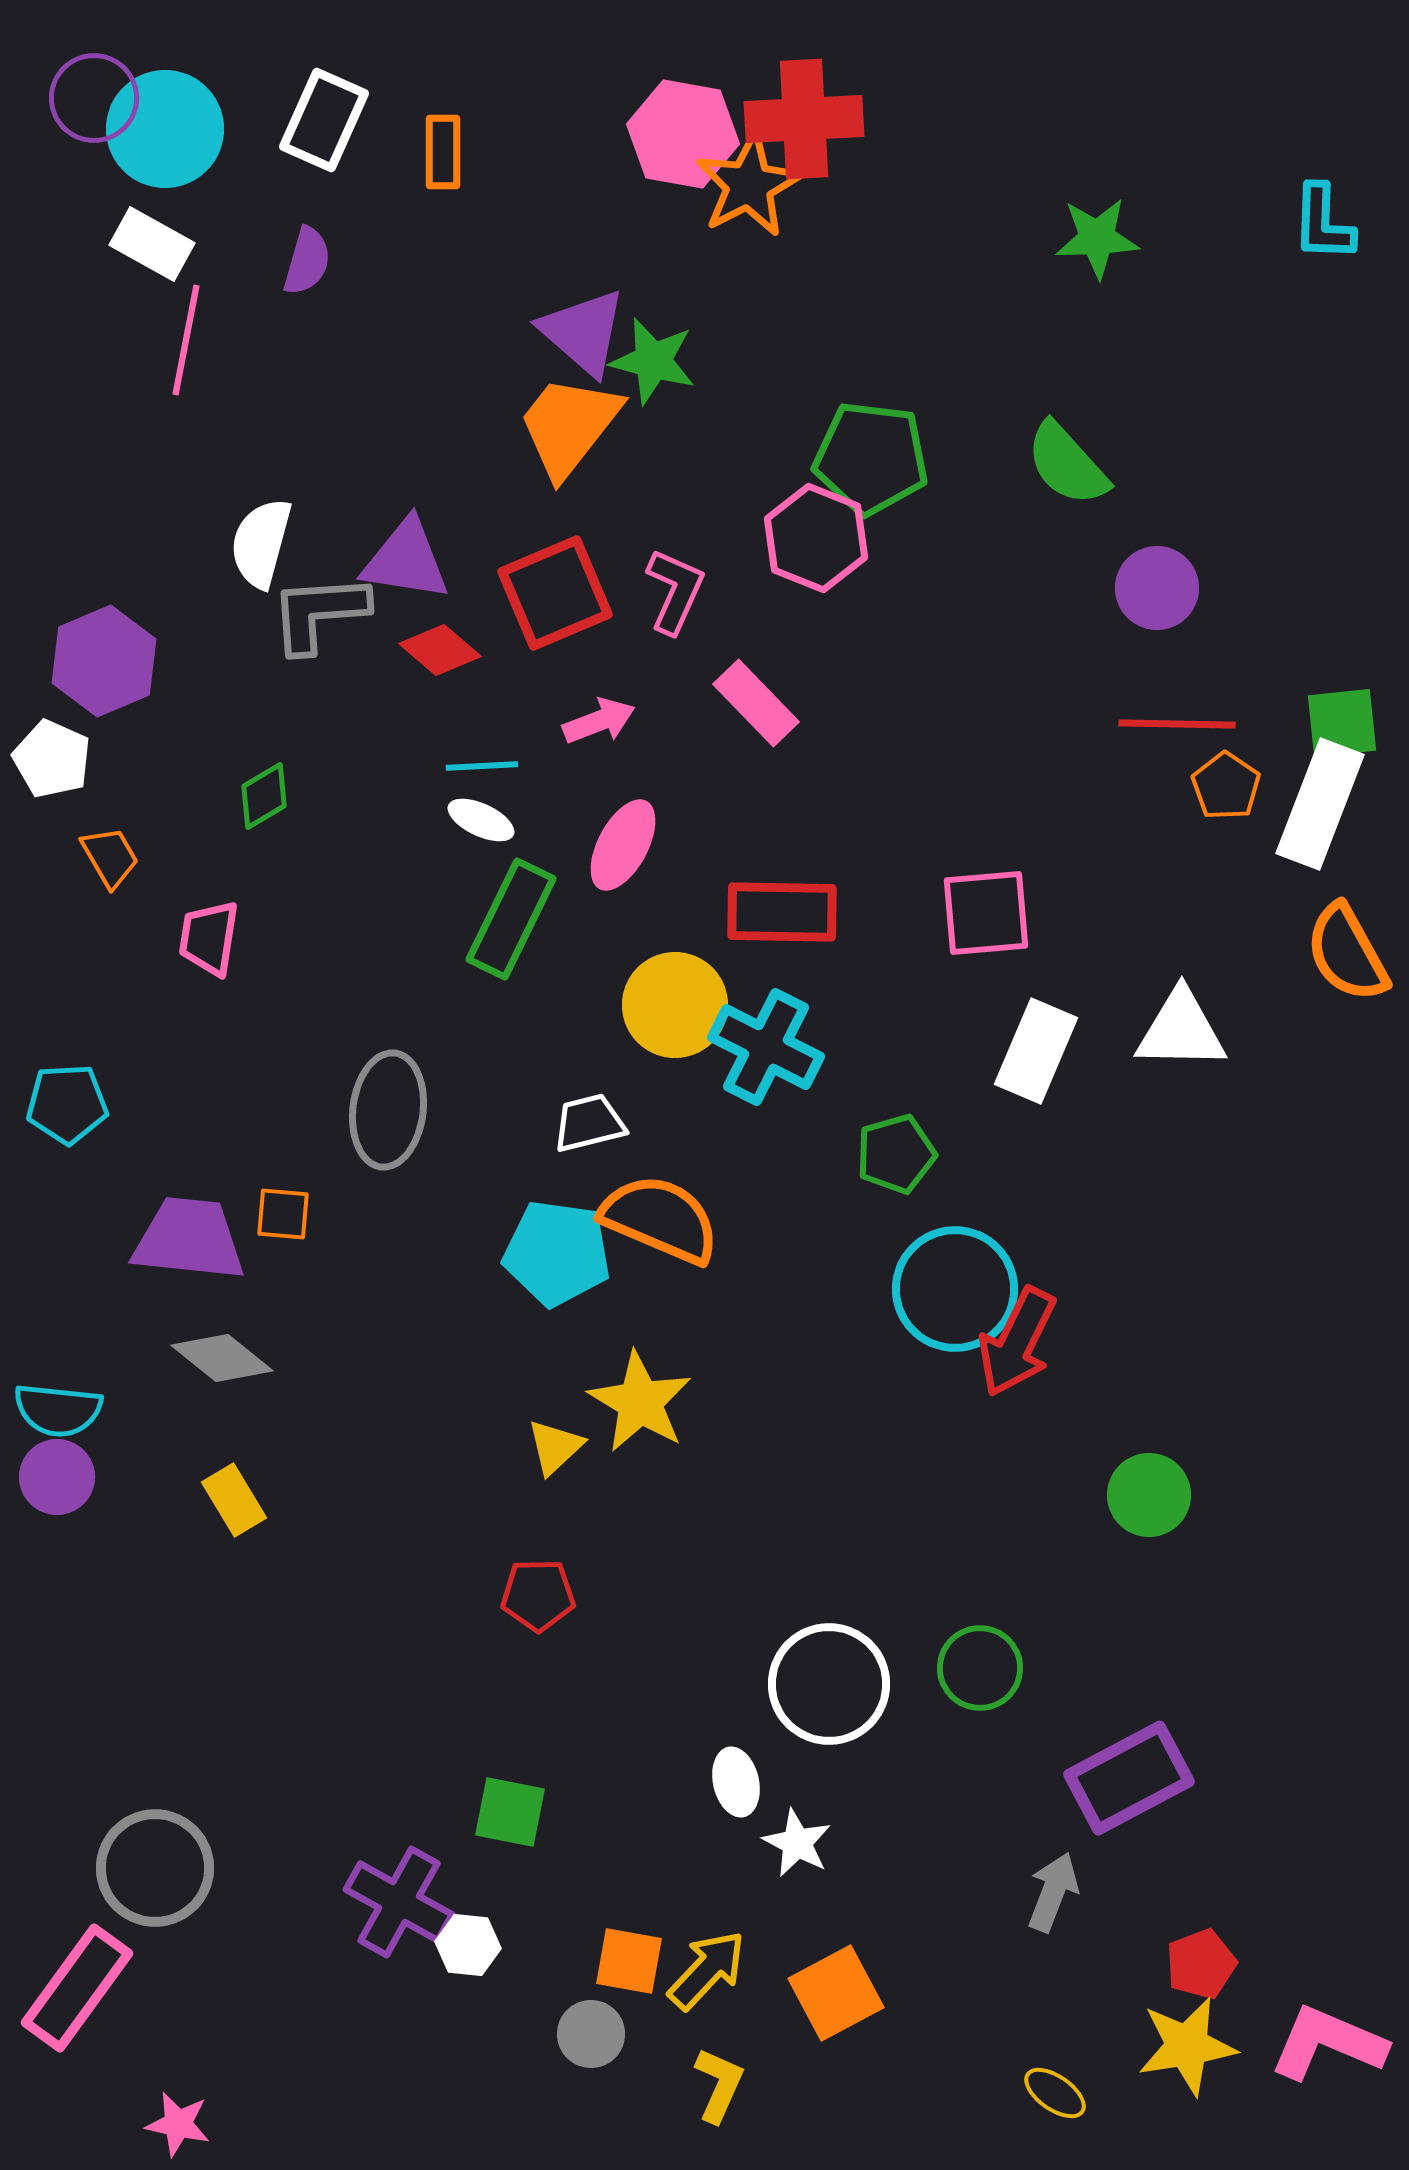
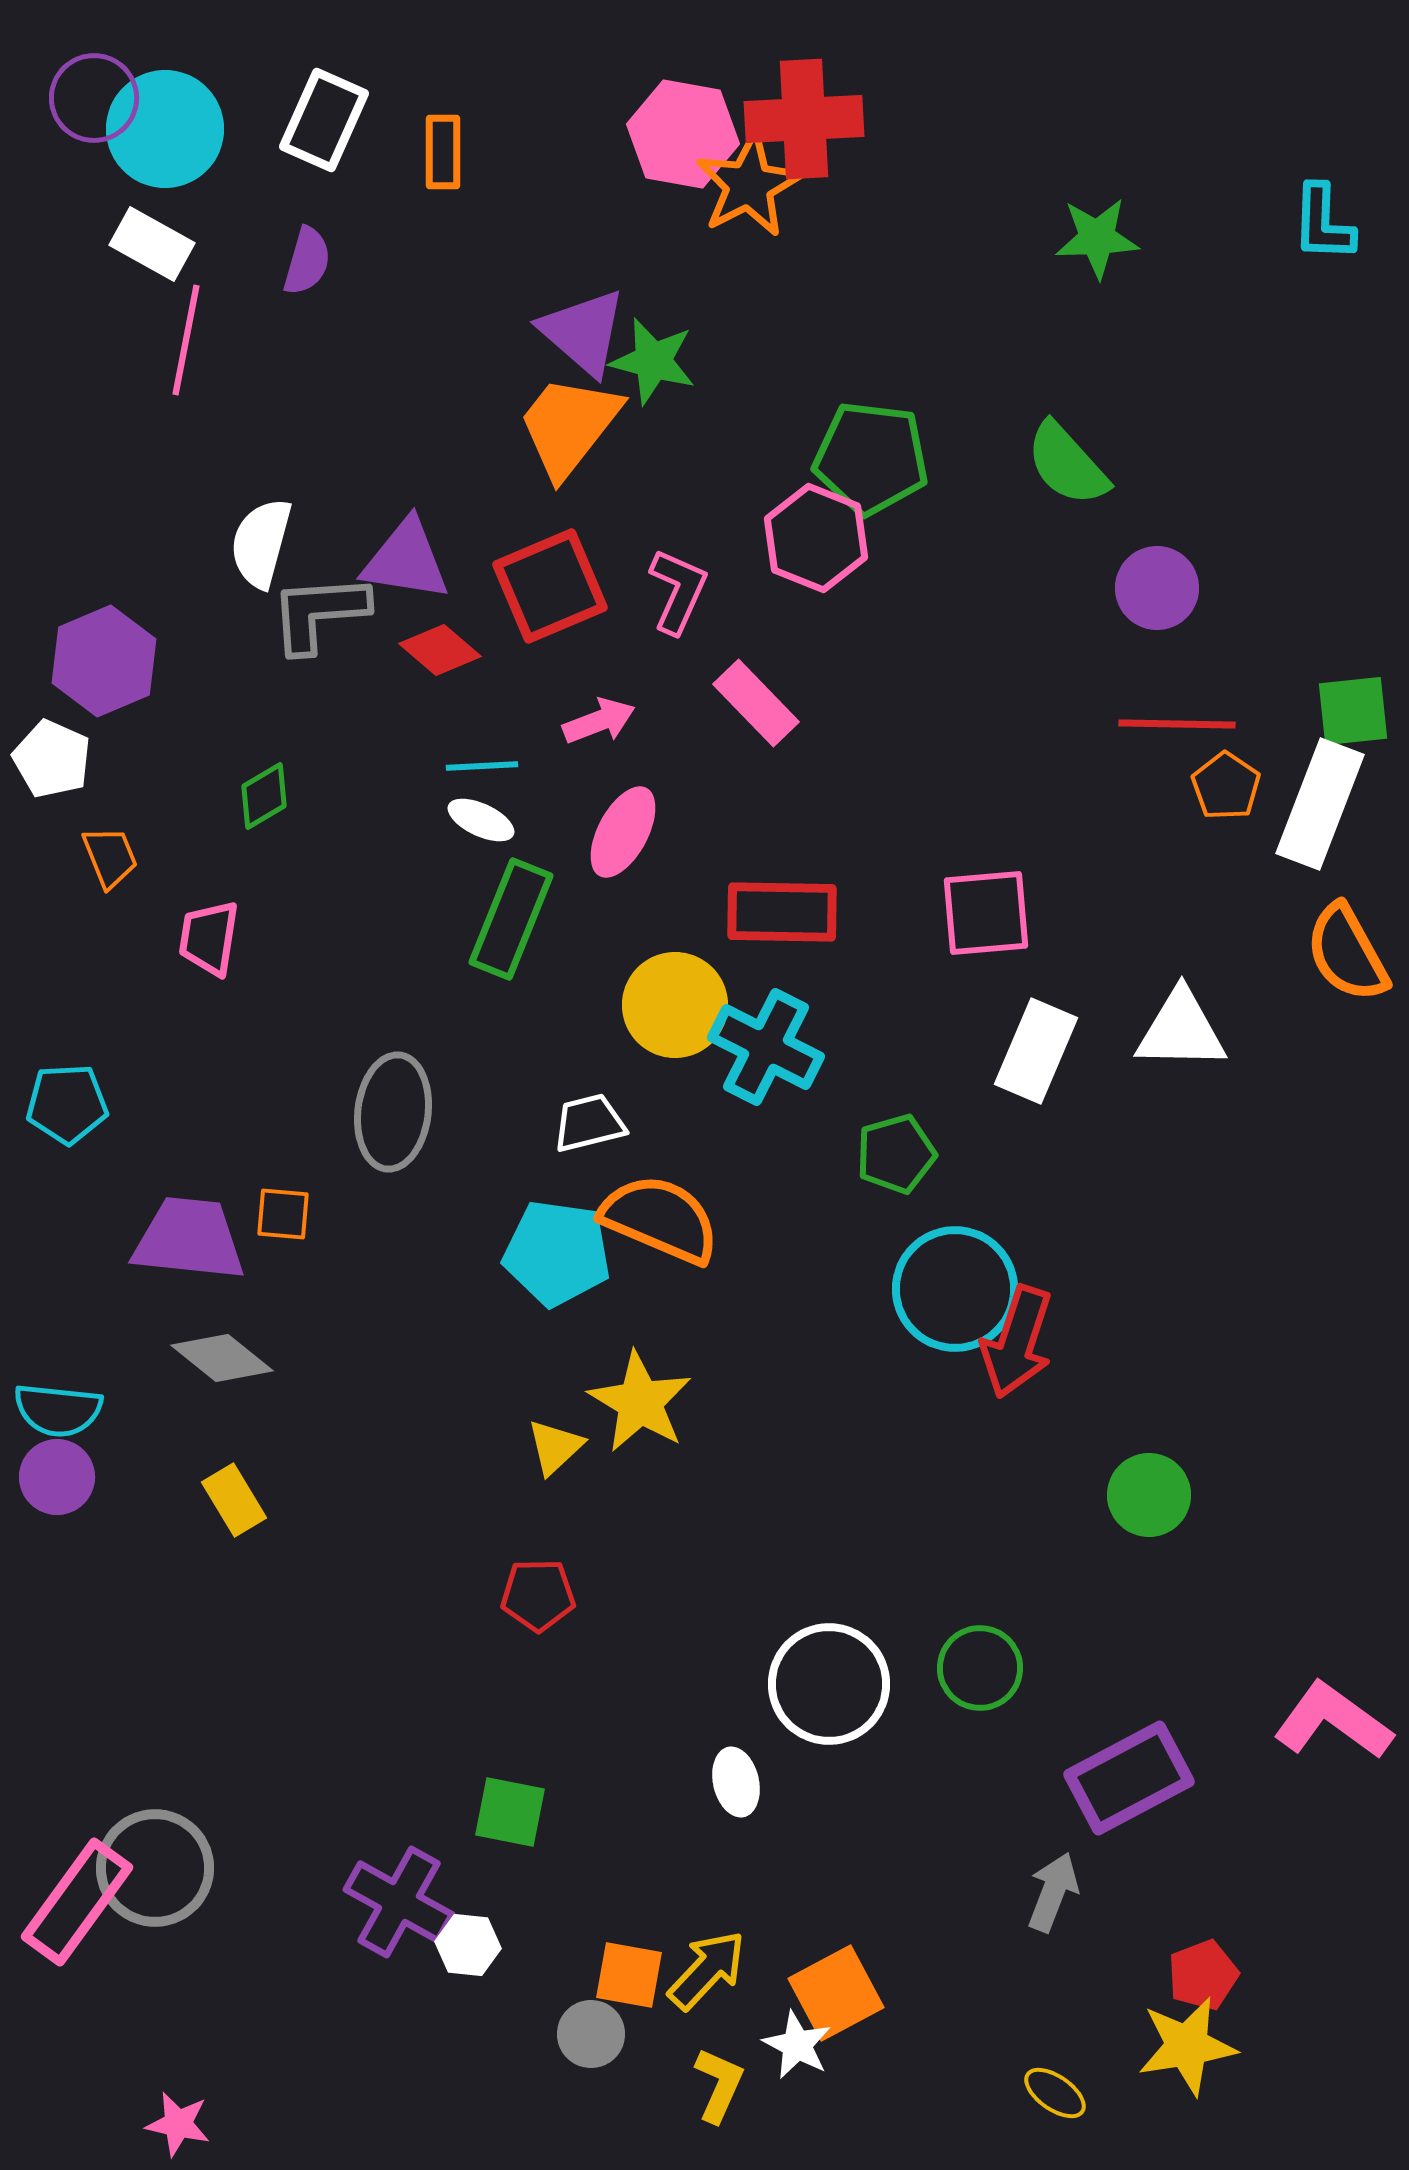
pink L-shape at (675, 591): moved 3 px right
red square at (555, 593): moved 5 px left, 7 px up
green square at (1342, 723): moved 11 px right, 12 px up
pink ellipse at (623, 845): moved 13 px up
orange trapezoid at (110, 857): rotated 8 degrees clockwise
green rectangle at (511, 919): rotated 4 degrees counterclockwise
gray ellipse at (388, 1110): moved 5 px right, 2 px down
red arrow at (1017, 1342): rotated 8 degrees counterclockwise
white star at (797, 1843): moved 202 px down
orange square at (629, 1961): moved 14 px down
red pentagon at (1201, 1964): moved 2 px right, 11 px down
pink rectangle at (77, 1988): moved 86 px up
pink L-shape at (1328, 2043): moved 5 px right, 322 px up; rotated 13 degrees clockwise
